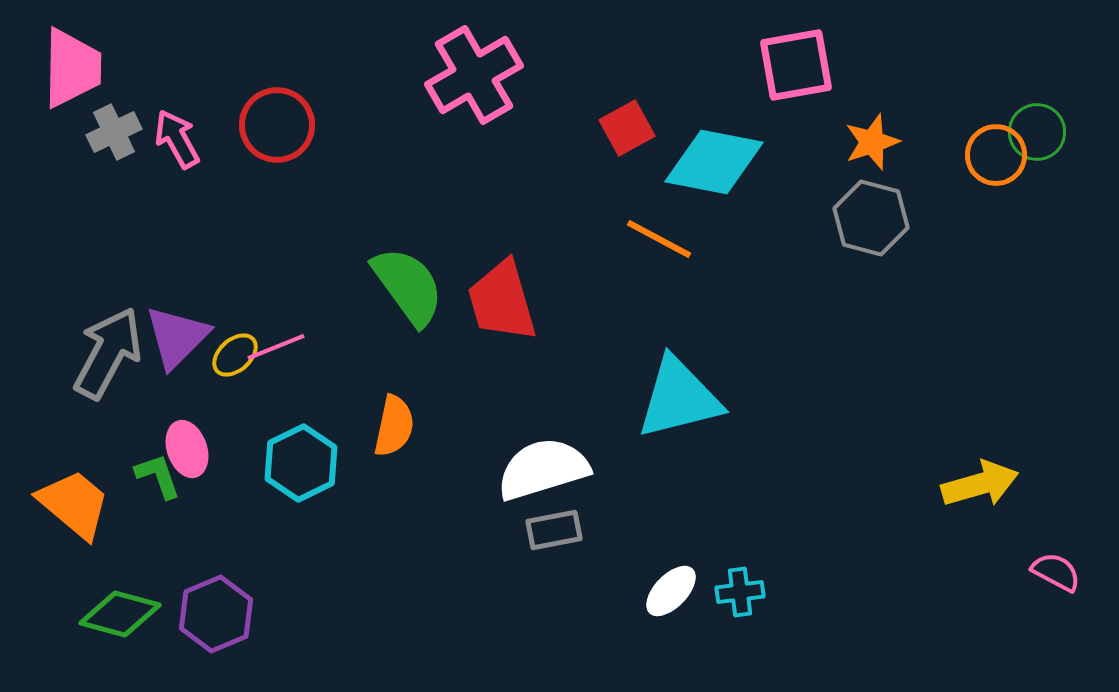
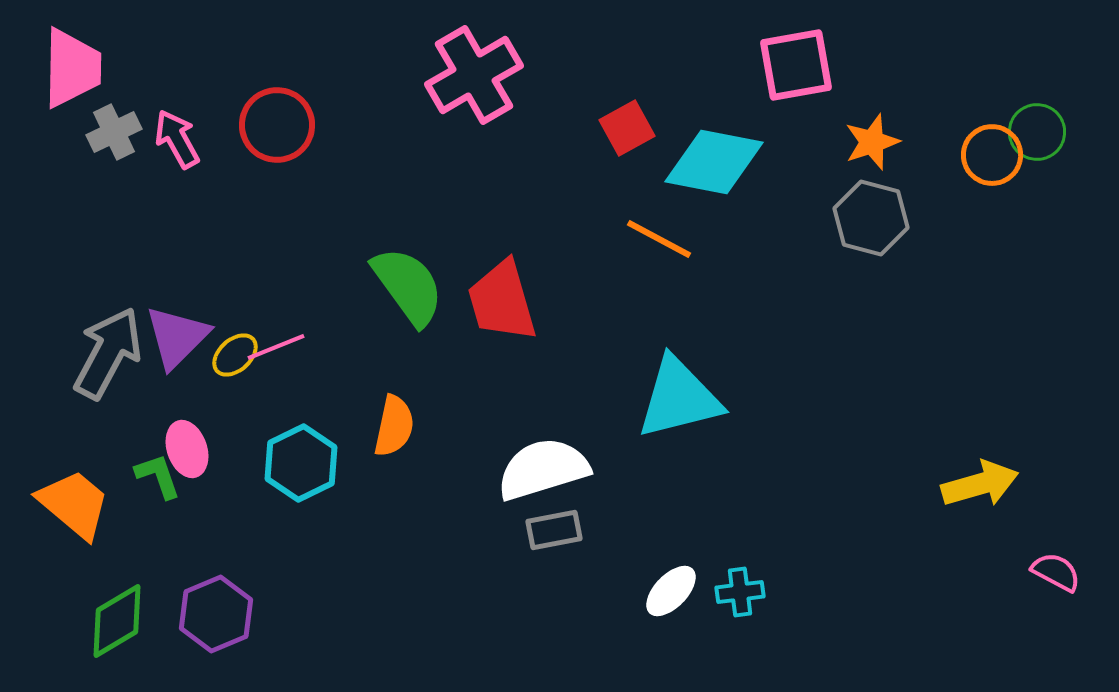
orange circle: moved 4 px left
green diamond: moved 3 px left, 7 px down; rotated 46 degrees counterclockwise
